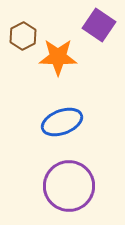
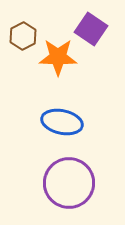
purple square: moved 8 px left, 4 px down
blue ellipse: rotated 33 degrees clockwise
purple circle: moved 3 px up
